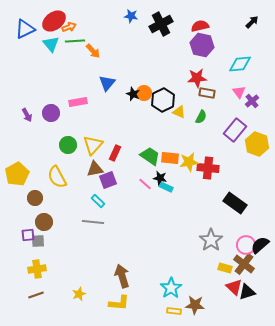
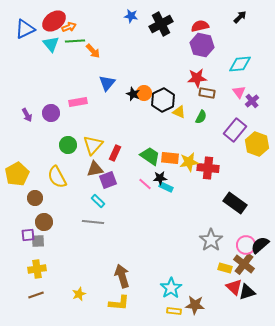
black arrow at (252, 22): moved 12 px left, 5 px up
black star at (160, 178): rotated 16 degrees counterclockwise
